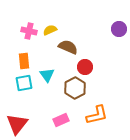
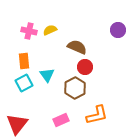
purple circle: moved 1 px left, 1 px down
brown semicircle: moved 9 px right
cyan square: rotated 18 degrees counterclockwise
